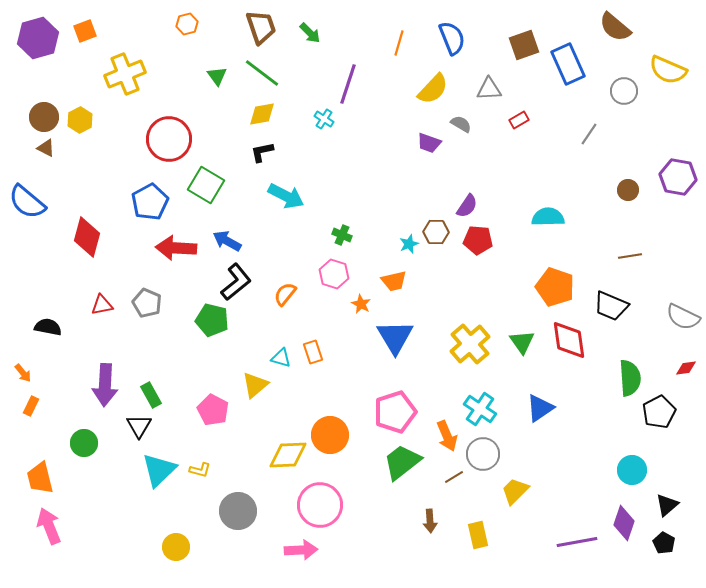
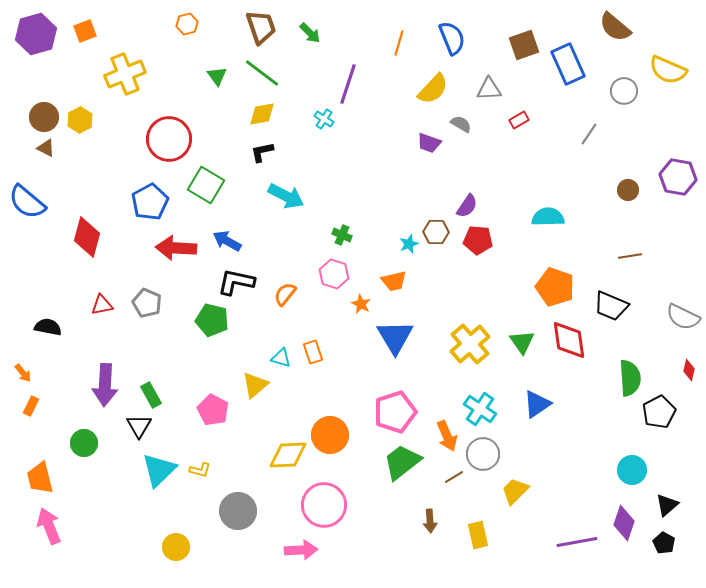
purple hexagon at (38, 38): moved 2 px left, 4 px up
black L-shape at (236, 282): rotated 129 degrees counterclockwise
red diamond at (686, 368): moved 3 px right, 2 px down; rotated 70 degrees counterclockwise
blue triangle at (540, 408): moved 3 px left, 4 px up
pink circle at (320, 505): moved 4 px right
